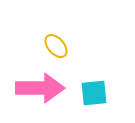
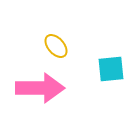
cyan square: moved 17 px right, 24 px up
